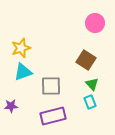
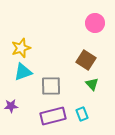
cyan rectangle: moved 8 px left, 12 px down
